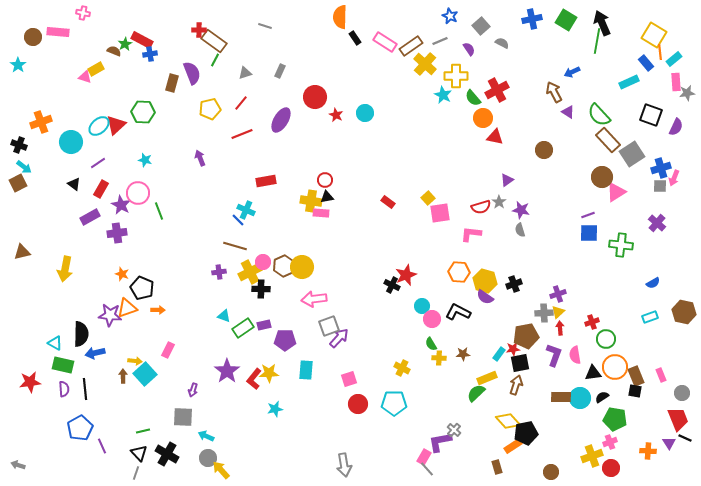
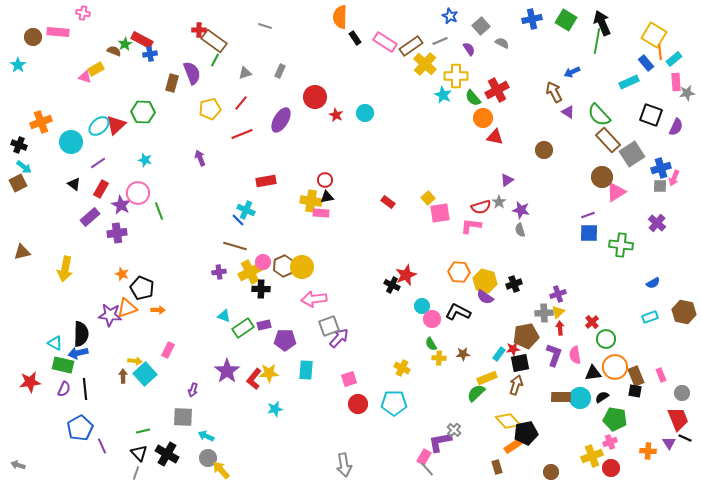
purple rectangle at (90, 217): rotated 12 degrees counterclockwise
pink L-shape at (471, 234): moved 8 px up
red cross at (592, 322): rotated 24 degrees counterclockwise
blue arrow at (95, 353): moved 17 px left
purple semicircle at (64, 389): rotated 28 degrees clockwise
